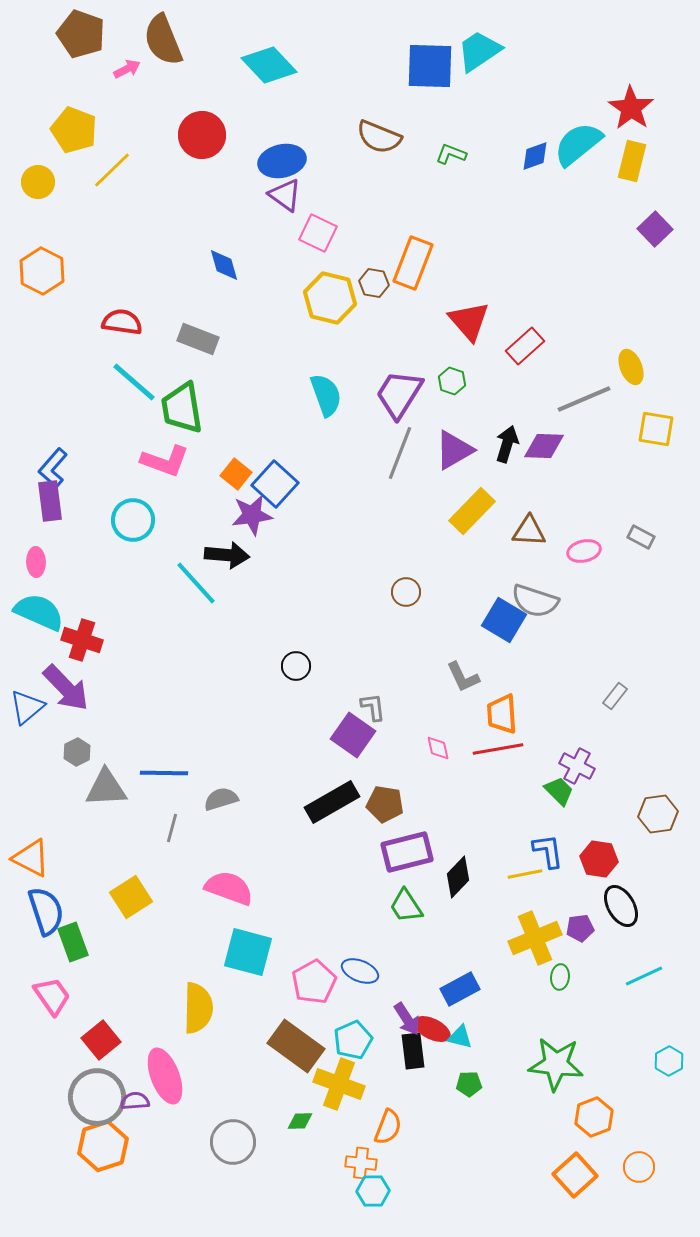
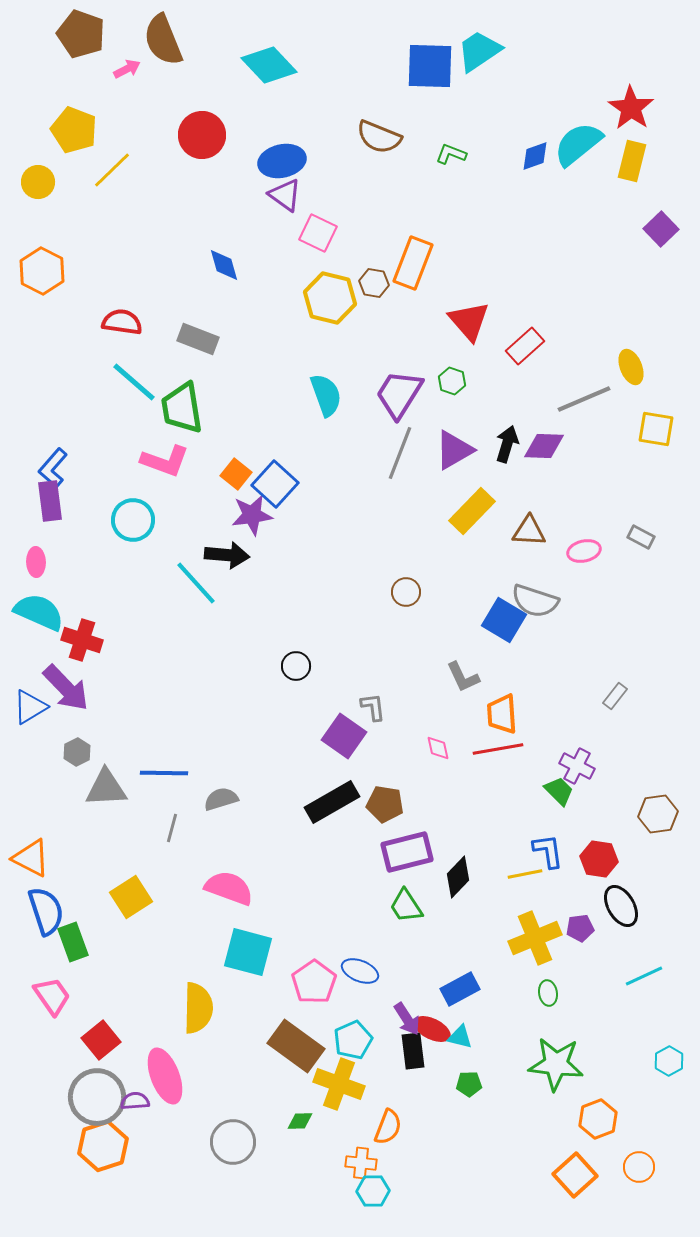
purple square at (655, 229): moved 6 px right
blue triangle at (27, 707): moved 3 px right; rotated 9 degrees clockwise
purple square at (353, 735): moved 9 px left, 1 px down
green ellipse at (560, 977): moved 12 px left, 16 px down; rotated 15 degrees counterclockwise
pink pentagon at (314, 982): rotated 6 degrees counterclockwise
orange hexagon at (594, 1117): moved 4 px right, 2 px down
